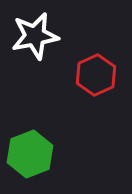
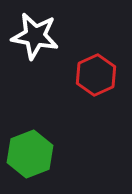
white star: rotated 21 degrees clockwise
